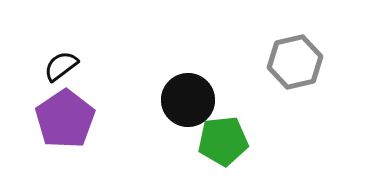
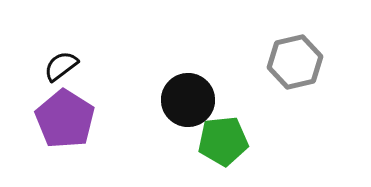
purple pentagon: rotated 6 degrees counterclockwise
